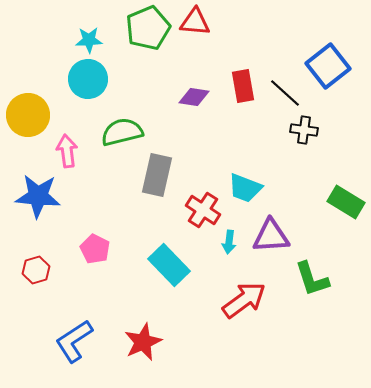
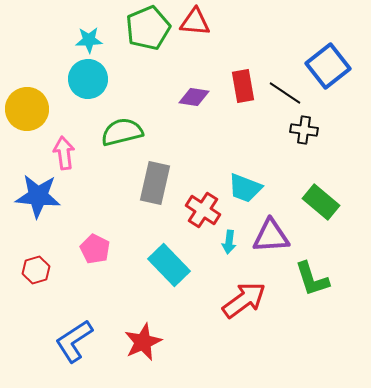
black line: rotated 8 degrees counterclockwise
yellow circle: moved 1 px left, 6 px up
pink arrow: moved 3 px left, 2 px down
gray rectangle: moved 2 px left, 8 px down
green rectangle: moved 25 px left; rotated 9 degrees clockwise
